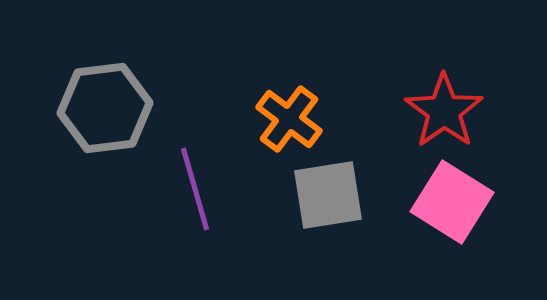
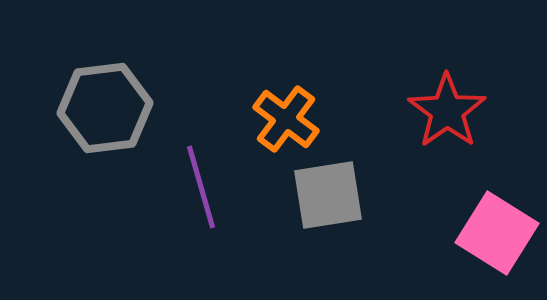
red star: moved 3 px right
orange cross: moved 3 px left
purple line: moved 6 px right, 2 px up
pink square: moved 45 px right, 31 px down
